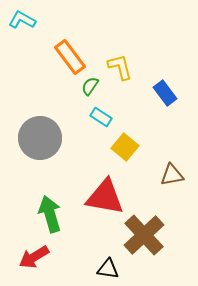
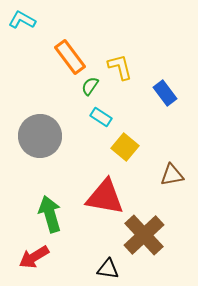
gray circle: moved 2 px up
